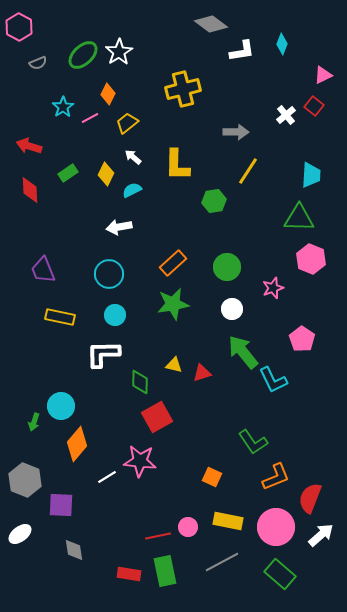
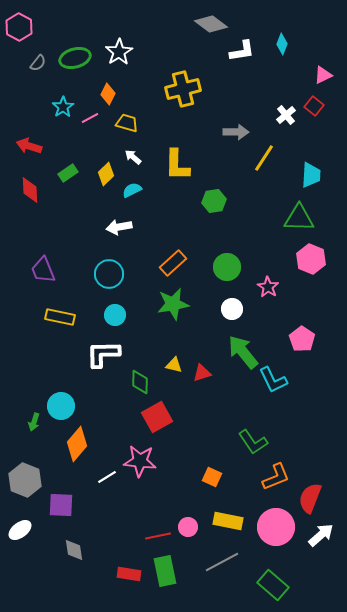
green ellipse at (83, 55): moved 8 px left, 3 px down; rotated 28 degrees clockwise
gray semicircle at (38, 63): rotated 30 degrees counterclockwise
yellow trapezoid at (127, 123): rotated 55 degrees clockwise
yellow line at (248, 171): moved 16 px right, 13 px up
yellow diamond at (106, 174): rotated 20 degrees clockwise
pink star at (273, 288): moved 5 px left, 1 px up; rotated 20 degrees counterclockwise
white ellipse at (20, 534): moved 4 px up
green rectangle at (280, 574): moved 7 px left, 11 px down
